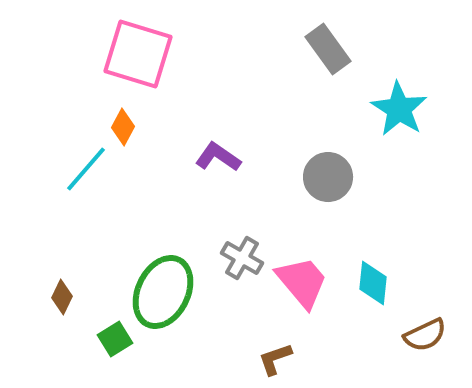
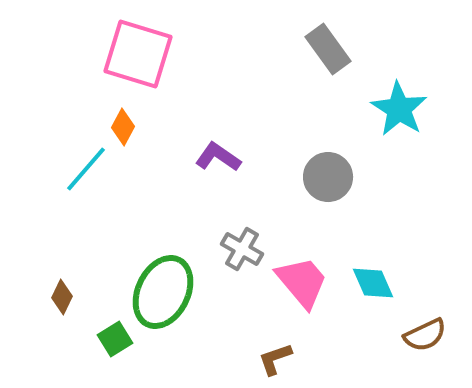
gray cross: moved 9 px up
cyan diamond: rotated 30 degrees counterclockwise
